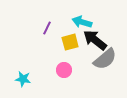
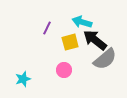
cyan star: rotated 28 degrees counterclockwise
